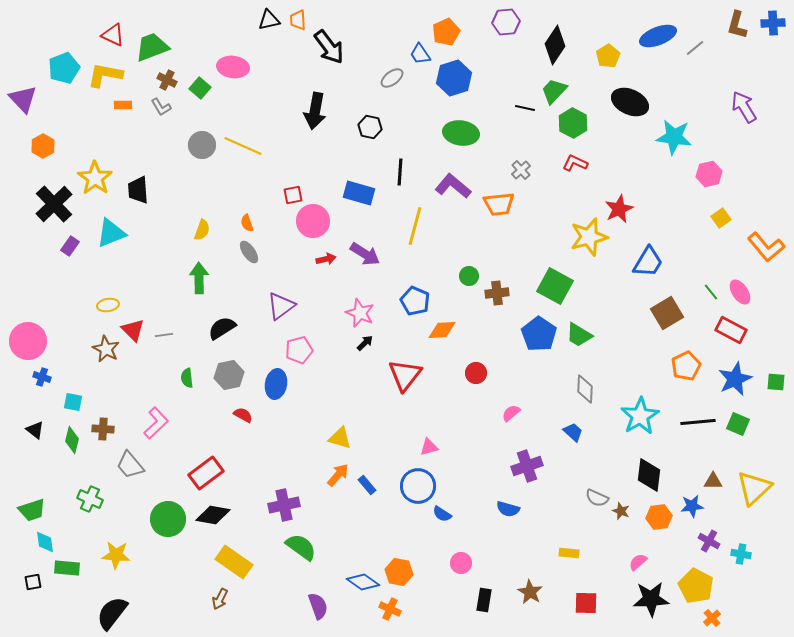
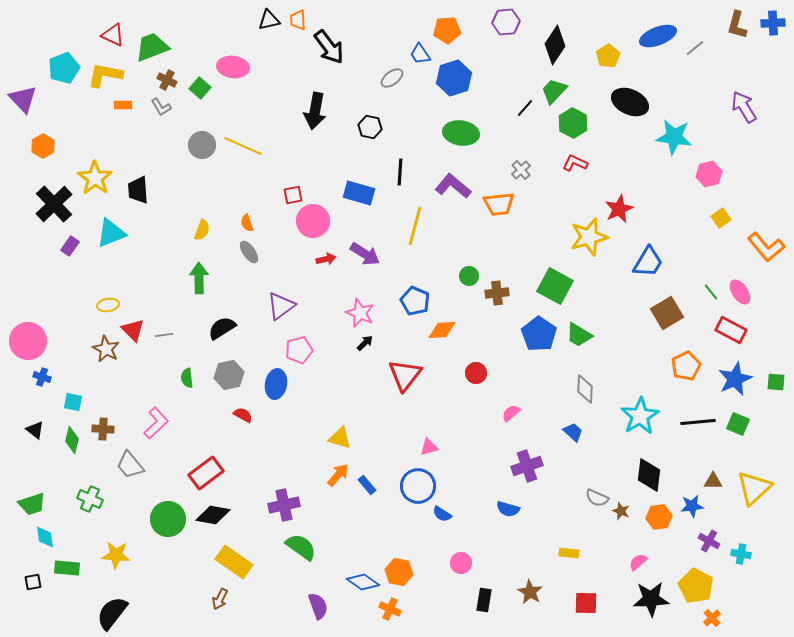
orange pentagon at (446, 32): moved 1 px right, 2 px up; rotated 20 degrees clockwise
black line at (525, 108): rotated 60 degrees counterclockwise
green trapezoid at (32, 510): moved 6 px up
cyan diamond at (45, 542): moved 5 px up
